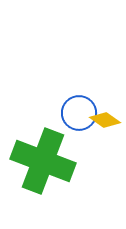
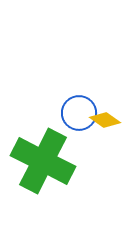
green cross: rotated 6 degrees clockwise
